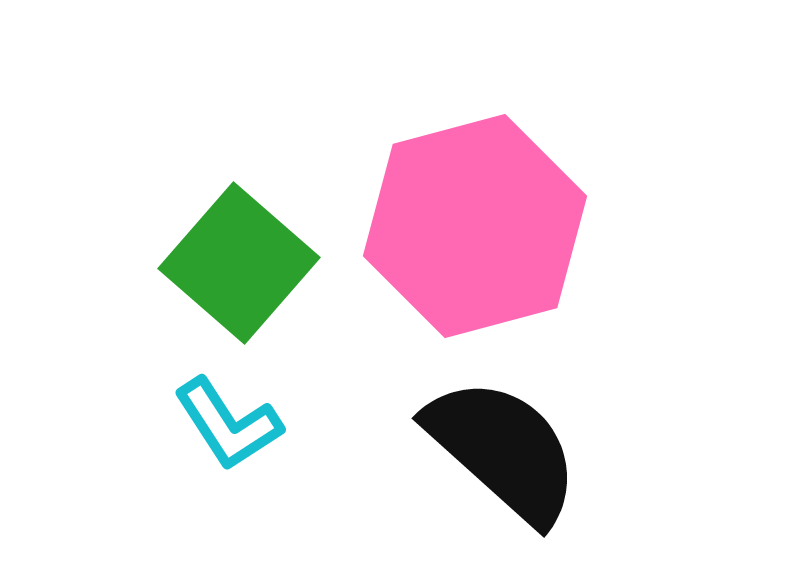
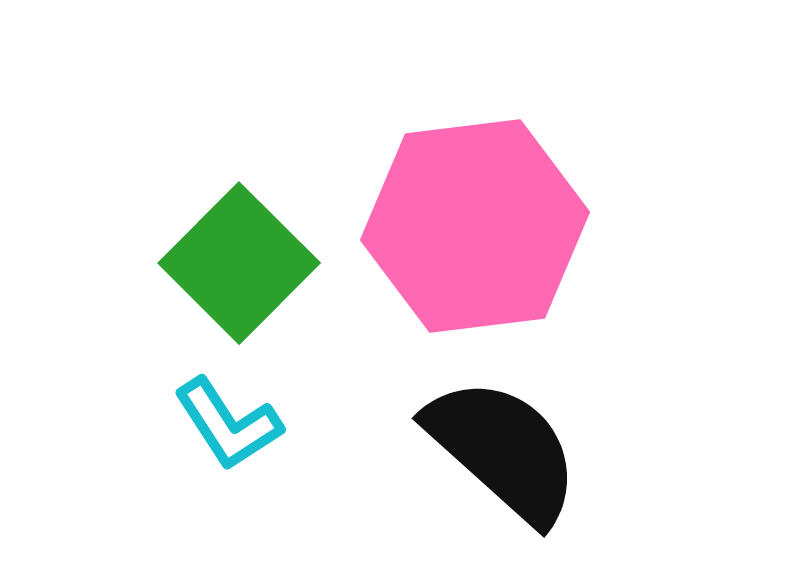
pink hexagon: rotated 8 degrees clockwise
green square: rotated 4 degrees clockwise
